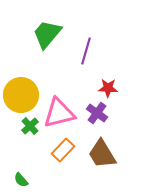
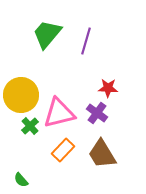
purple line: moved 10 px up
